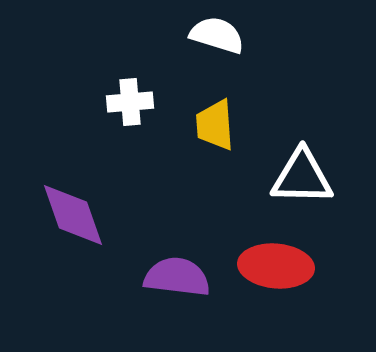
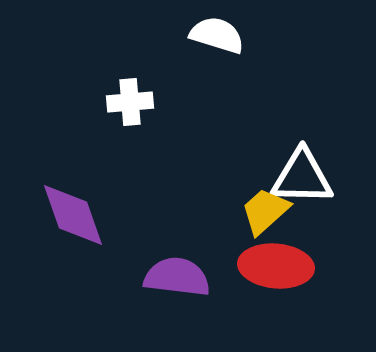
yellow trapezoid: moved 50 px right, 86 px down; rotated 52 degrees clockwise
